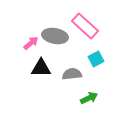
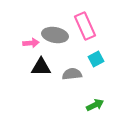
pink rectangle: rotated 24 degrees clockwise
gray ellipse: moved 1 px up
pink arrow: rotated 35 degrees clockwise
black triangle: moved 1 px up
green arrow: moved 6 px right, 7 px down
